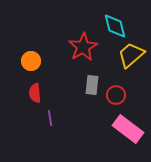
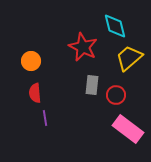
red star: rotated 16 degrees counterclockwise
yellow trapezoid: moved 2 px left, 3 px down
purple line: moved 5 px left
